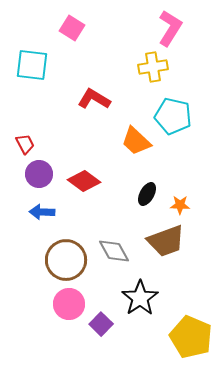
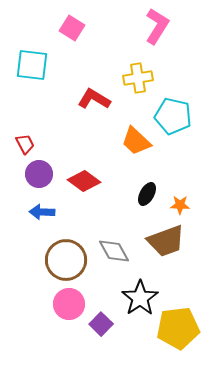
pink L-shape: moved 13 px left, 2 px up
yellow cross: moved 15 px left, 11 px down
yellow pentagon: moved 13 px left, 9 px up; rotated 30 degrees counterclockwise
